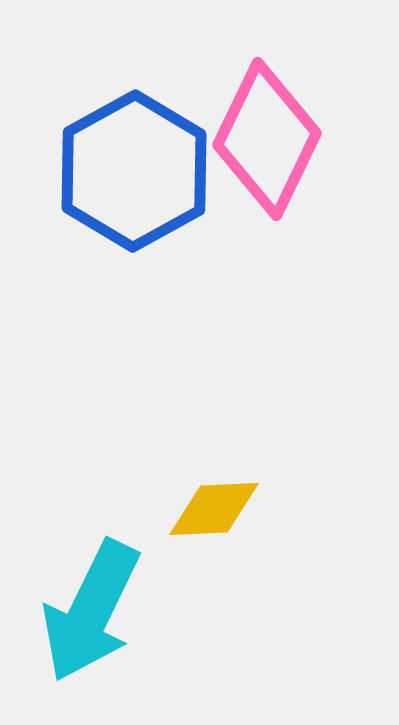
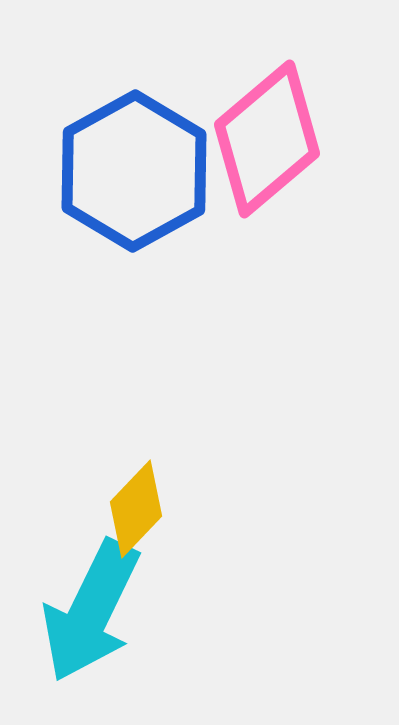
pink diamond: rotated 24 degrees clockwise
yellow diamond: moved 78 px left; rotated 44 degrees counterclockwise
